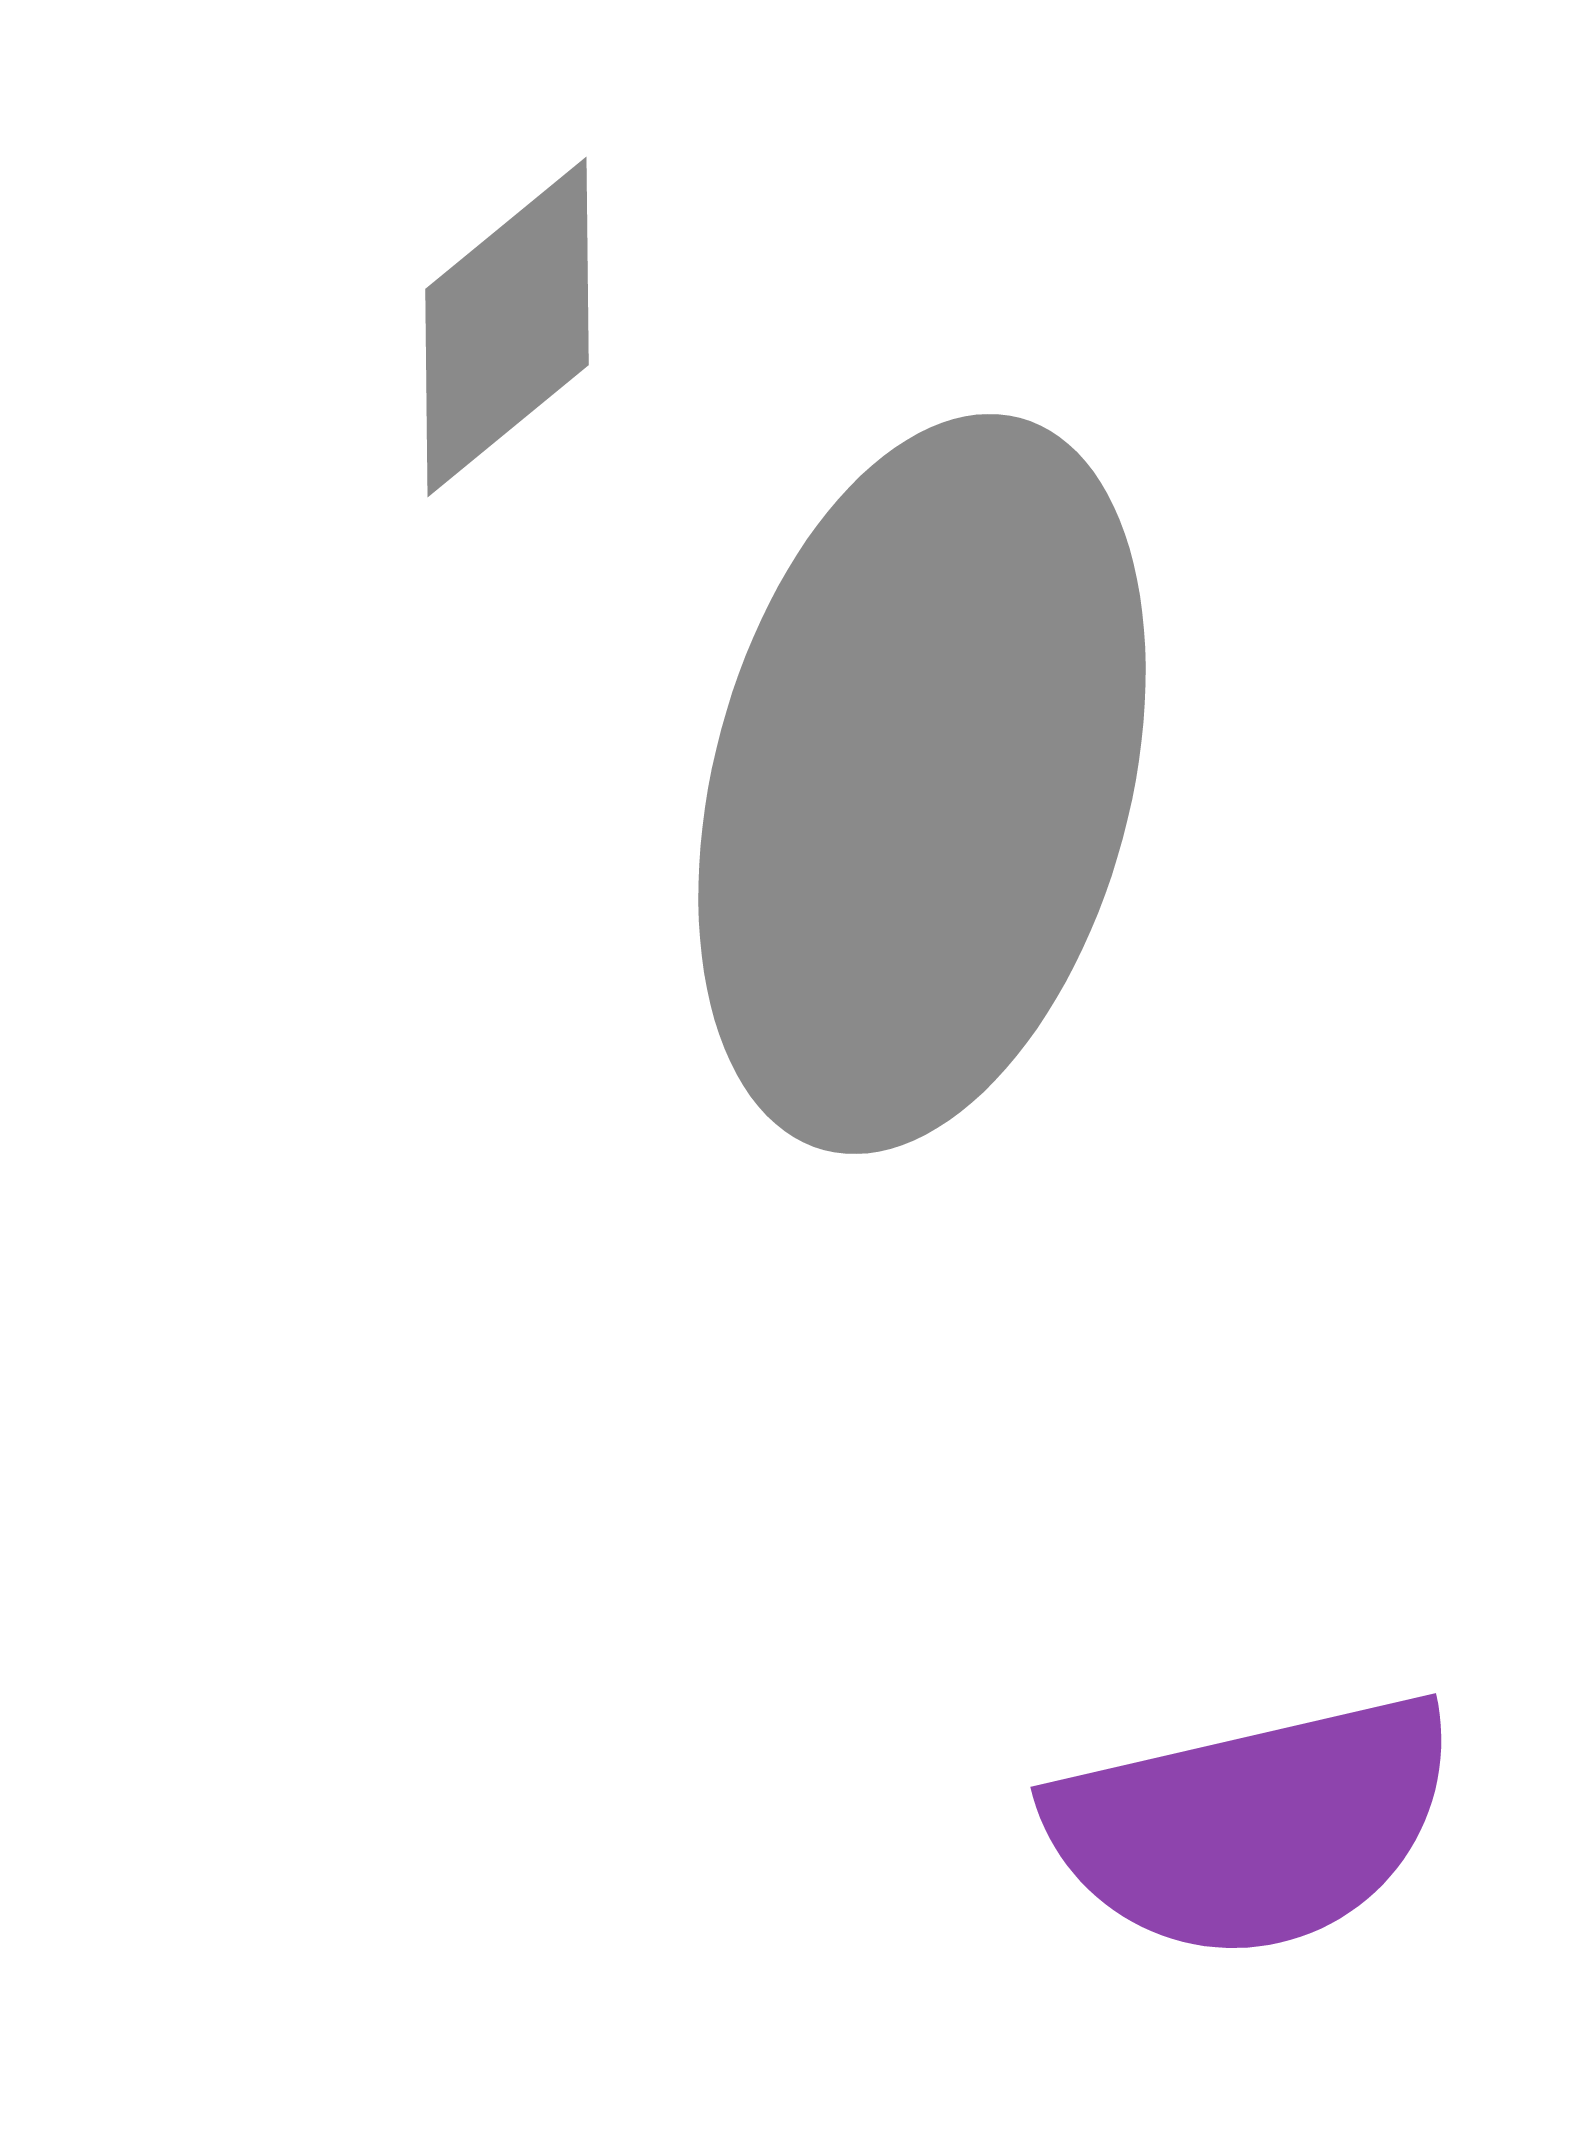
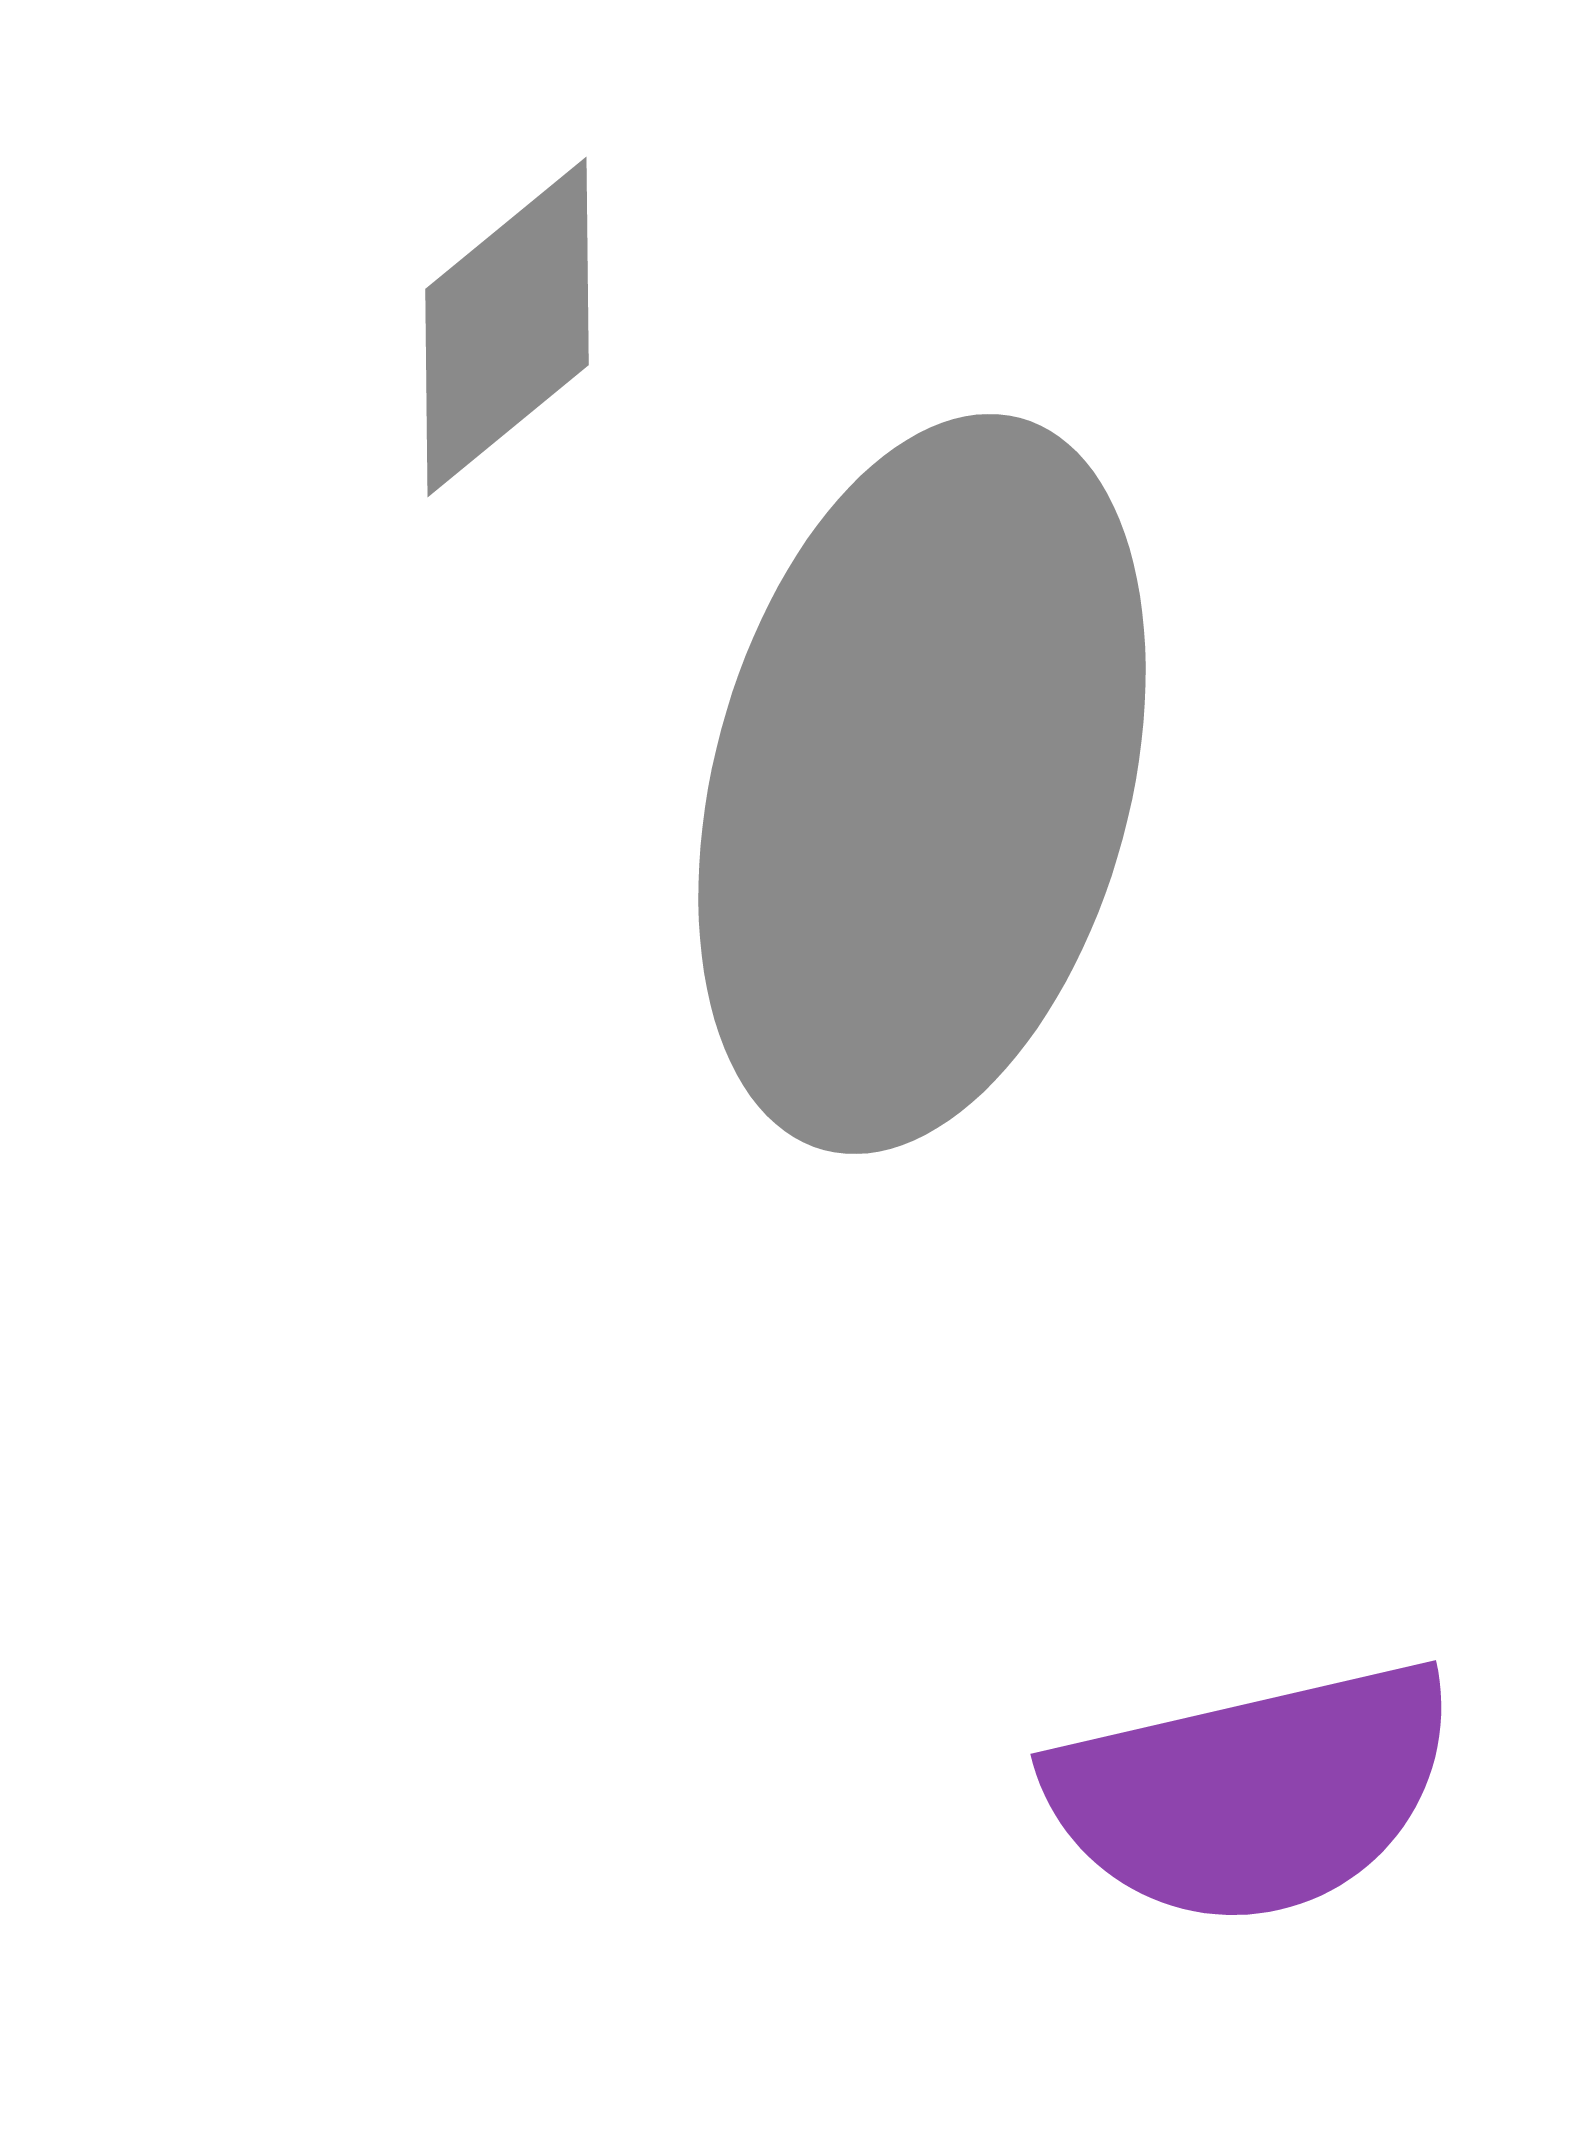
purple semicircle: moved 33 px up
